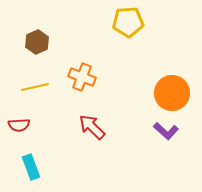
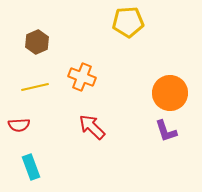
orange circle: moved 2 px left
purple L-shape: rotated 30 degrees clockwise
